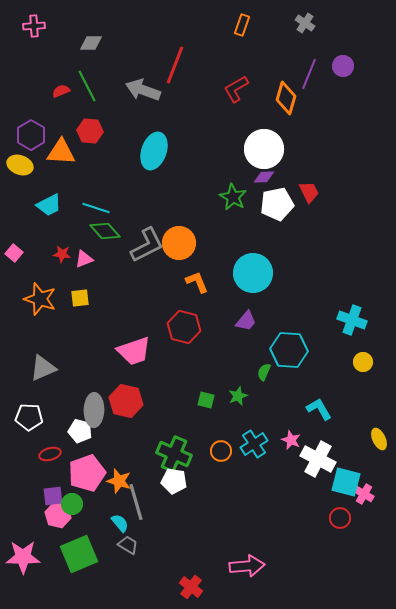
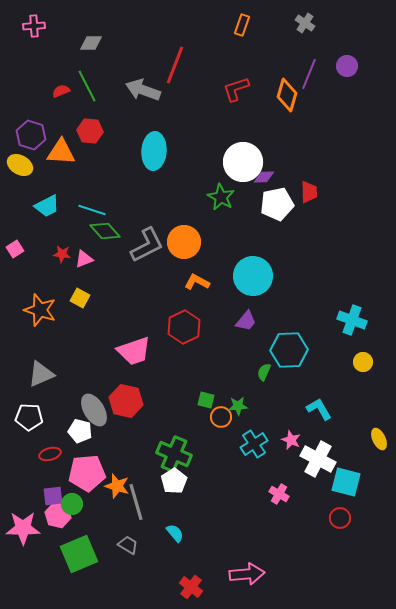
purple circle at (343, 66): moved 4 px right
red L-shape at (236, 89): rotated 12 degrees clockwise
orange diamond at (286, 98): moved 1 px right, 3 px up
purple hexagon at (31, 135): rotated 12 degrees counterclockwise
white circle at (264, 149): moved 21 px left, 13 px down
cyan ellipse at (154, 151): rotated 15 degrees counterclockwise
yellow ellipse at (20, 165): rotated 10 degrees clockwise
red trapezoid at (309, 192): rotated 25 degrees clockwise
green star at (233, 197): moved 12 px left
cyan trapezoid at (49, 205): moved 2 px left, 1 px down
cyan line at (96, 208): moved 4 px left, 2 px down
orange circle at (179, 243): moved 5 px right, 1 px up
pink square at (14, 253): moved 1 px right, 4 px up; rotated 18 degrees clockwise
cyan circle at (253, 273): moved 3 px down
orange L-shape at (197, 282): rotated 40 degrees counterclockwise
yellow square at (80, 298): rotated 36 degrees clockwise
orange star at (40, 299): moved 11 px down
red hexagon at (184, 327): rotated 20 degrees clockwise
cyan hexagon at (289, 350): rotated 6 degrees counterclockwise
gray triangle at (43, 368): moved 2 px left, 6 px down
green star at (238, 396): moved 10 px down; rotated 18 degrees clockwise
gray ellipse at (94, 410): rotated 32 degrees counterclockwise
orange circle at (221, 451): moved 34 px up
pink pentagon at (87, 473): rotated 15 degrees clockwise
orange star at (119, 481): moved 2 px left, 5 px down
white pentagon at (174, 481): rotated 30 degrees clockwise
pink cross at (364, 494): moved 85 px left
cyan semicircle at (120, 523): moved 55 px right, 10 px down
pink star at (23, 557): moved 29 px up
pink arrow at (247, 566): moved 8 px down
